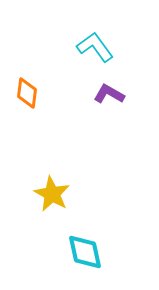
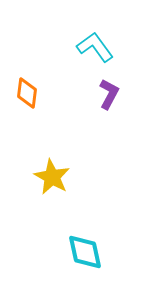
purple L-shape: rotated 88 degrees clockwise
yellow star: moved 17 px up
